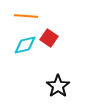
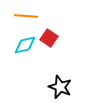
black star: moved 2 px right, 1 px down; rotated 15 degrees counterclockwise
